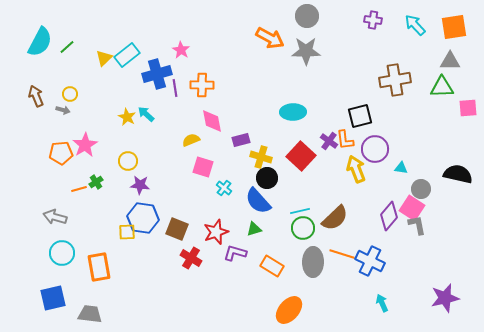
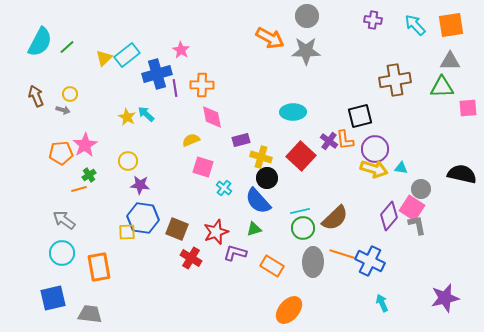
orange square at (454, 27): moved 3 px left, 2 px up
pink diamond at (212, 121): moved 4 px up
yellow arrow at (356, 169): moved 18 px right; rotated 128 degrees clockwise
black semicircle at (458, 174): moved 4 px right
green cross at (96, 182): moved 7 px left, 7 px up
gray arrow at (55, 217): moved 9 px right, 3 px down; rotated 20 degrees clockwise
